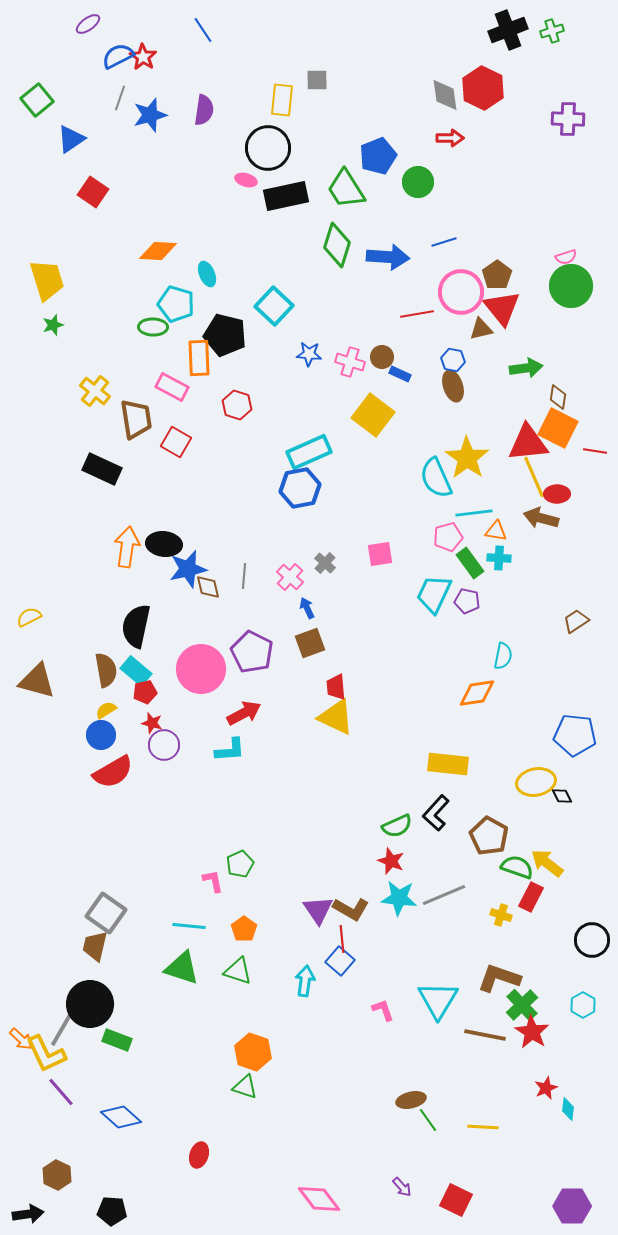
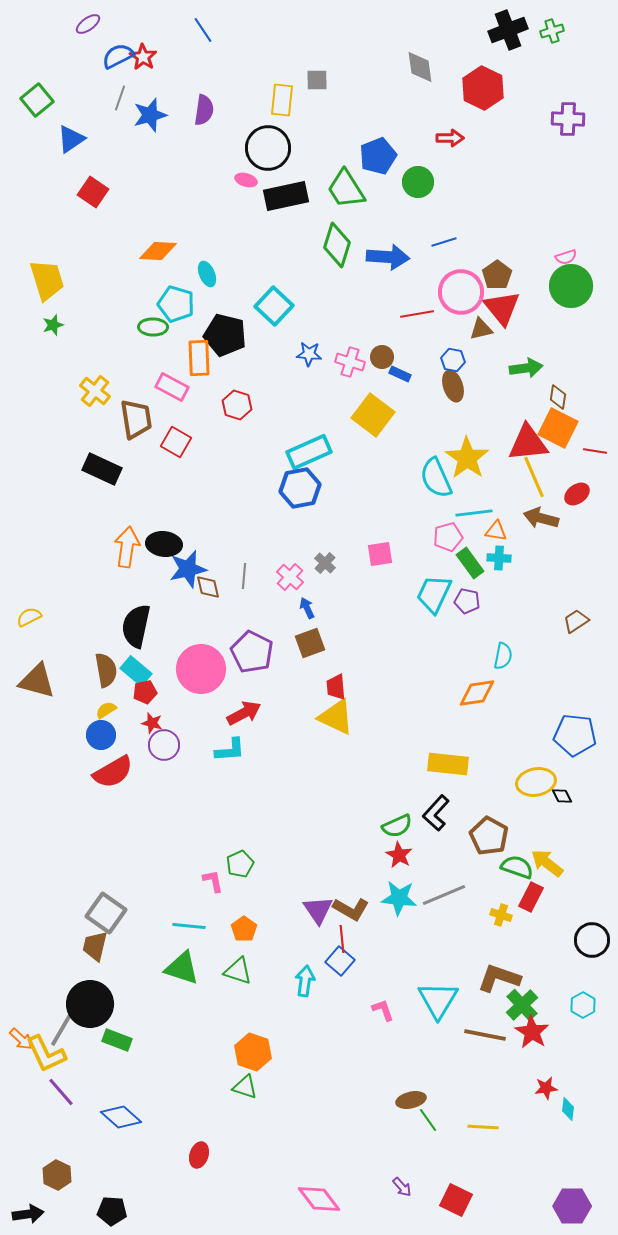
gray diamond at (445, 95): moved 25 px left, 28 px up
red ellipse at (557, 494): moved 20 px right; rotated 35 degrees counterclockwise
red star at (391, 861): moved 8 px right, 6 px up; rotated 8 degrees clockwise
red star at (546, 1088): rotated 15 degrees clockwise
